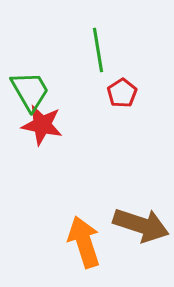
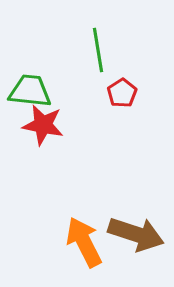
green trapezoid: rotated 54 degrees counterclockwise
red star: moved 1 px right
brown arrow: moved 5 px left, 9 px down
orange arrow: rotated 9 degrees counterclockwise
